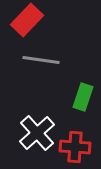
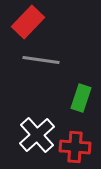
red rectangle: moved 1 px right, 2 px down
green rectangle: moved 2 px left, 1 px down
white cross: moved 2 px down
